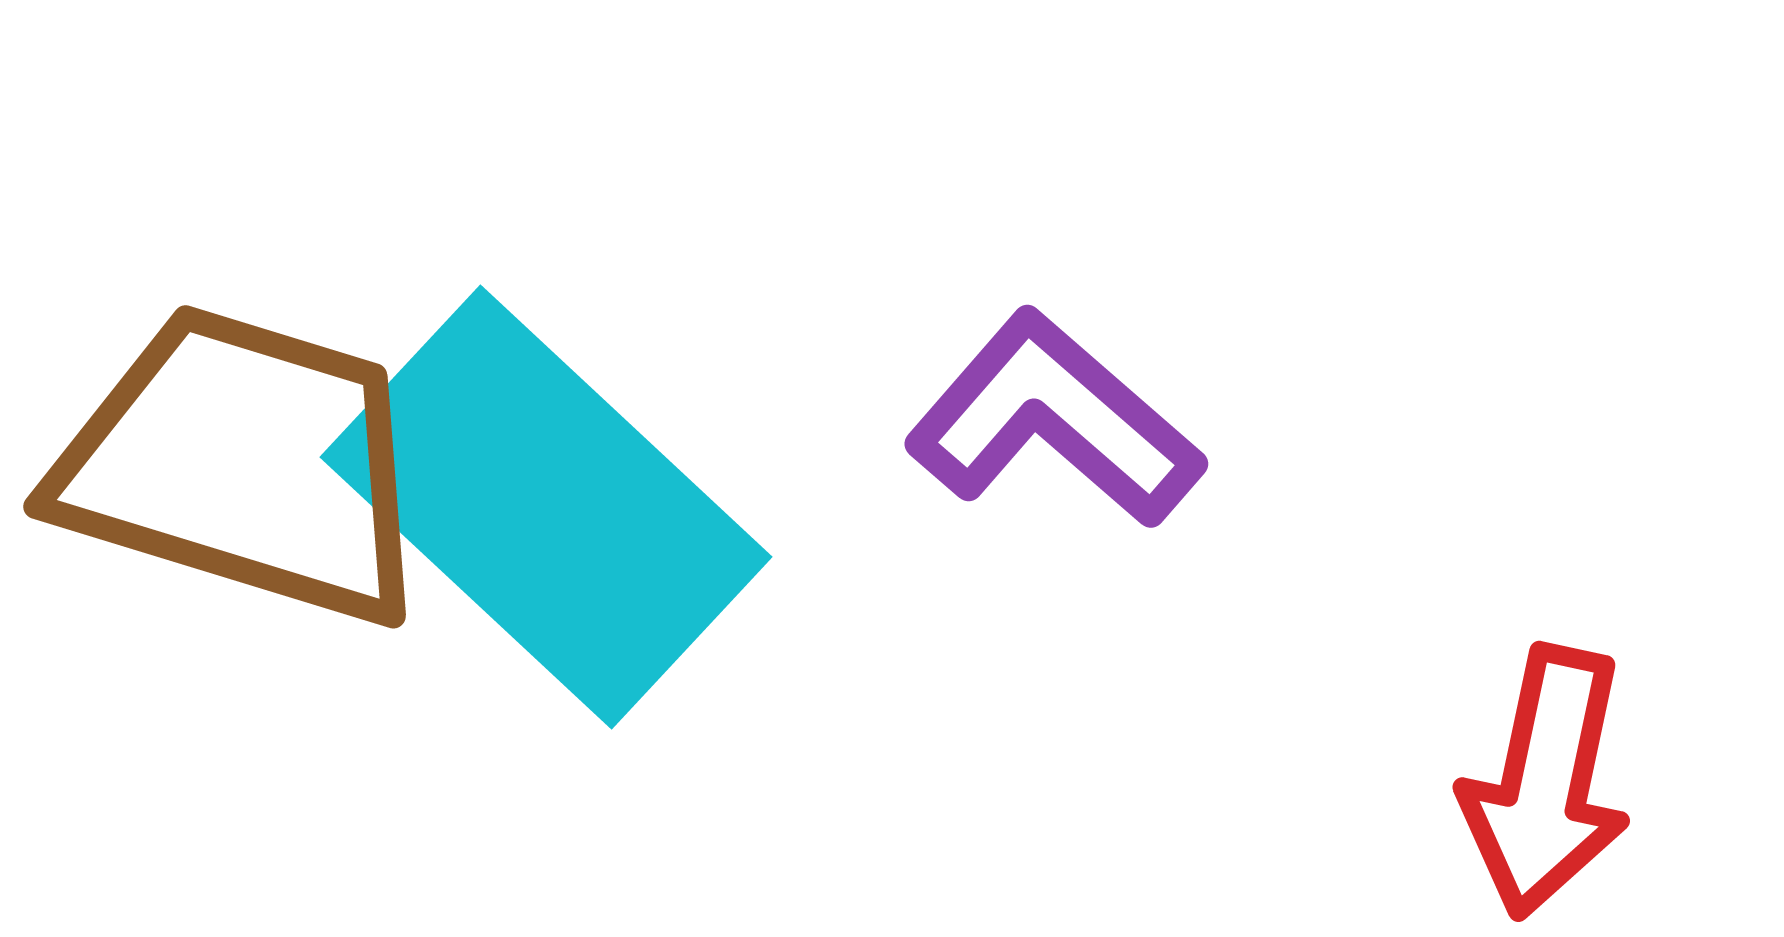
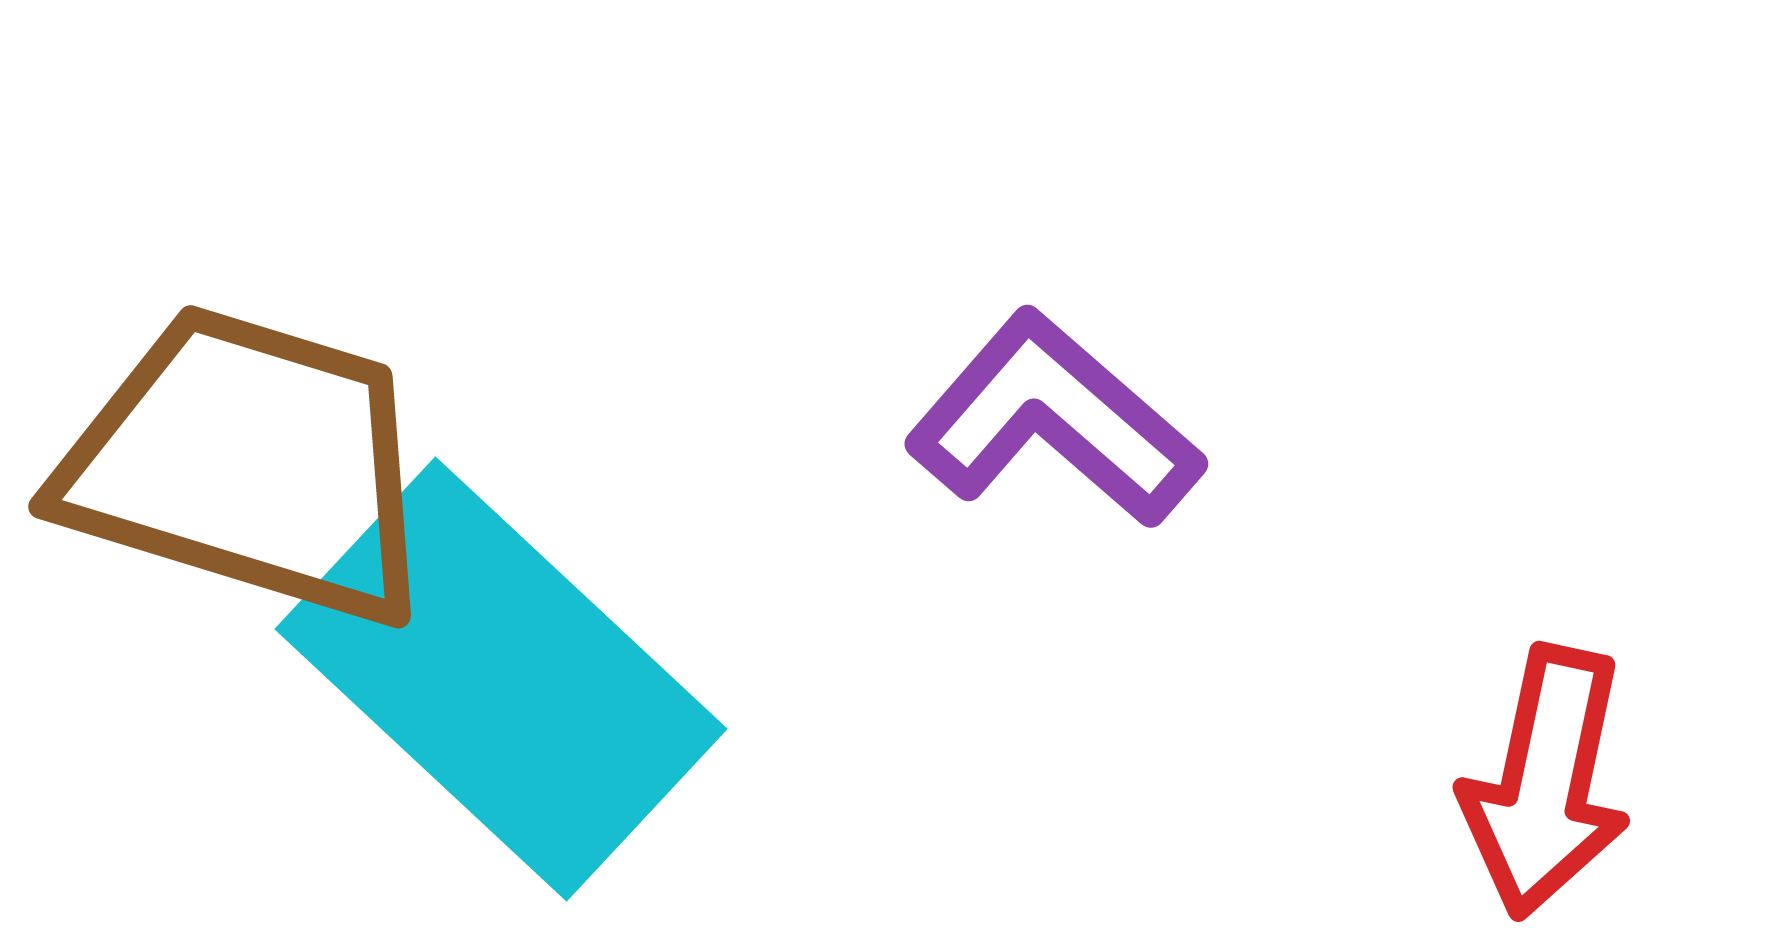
brown trapezoid: moved 5 px right
cyan rectangle: moved 45 px left, 172 px down
